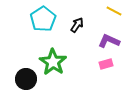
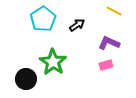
black arrow: rotated 21 degrees clockwise
purple L-shape: moved 2 px down
pink rectangle: moved 1 px down
